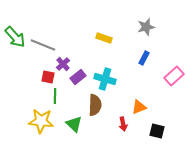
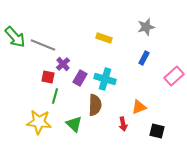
purple rectangle: moved 2 px right, 1 px down; rotated 21 degrees counterclockwise
green line: rotated 14 degrees clockwise
yellow star: moved 2 px left, 1 px down
